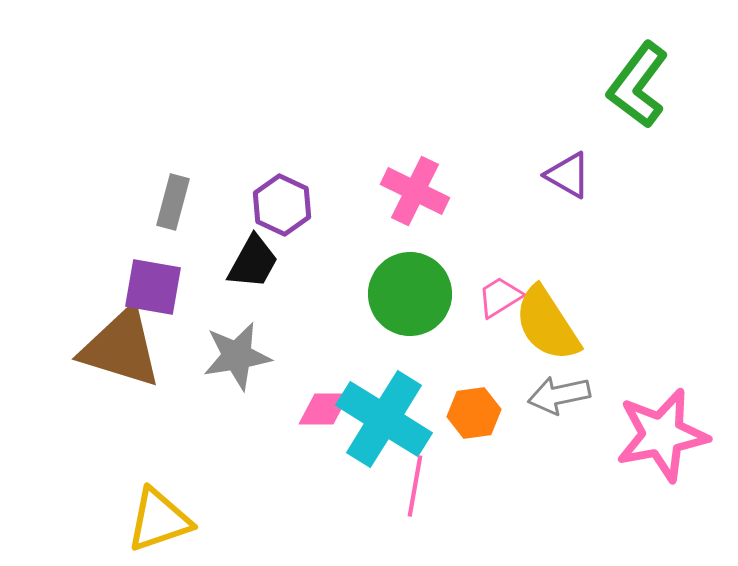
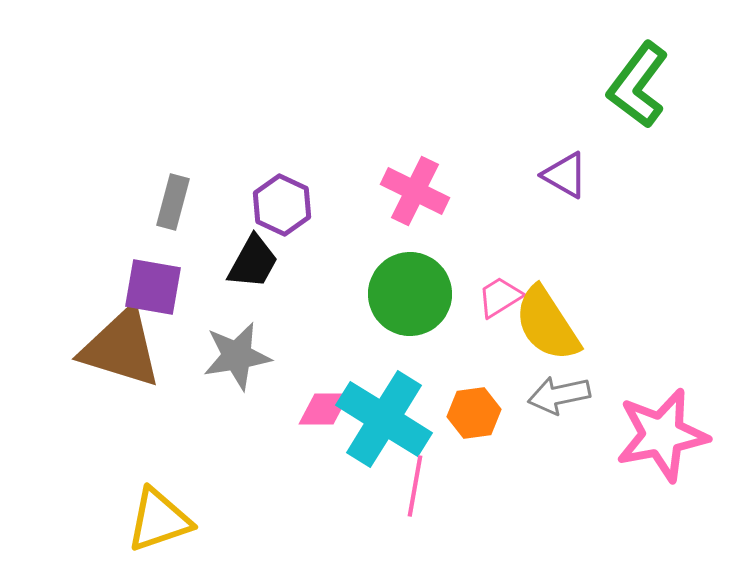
purple triangle: moved 3 px left
